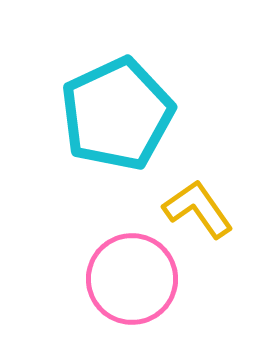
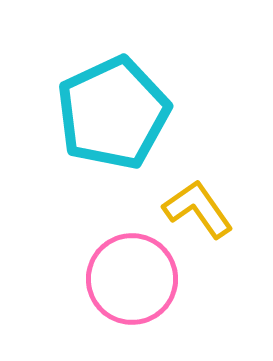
cyan pentagon: moved 4 px left, 1 px up
